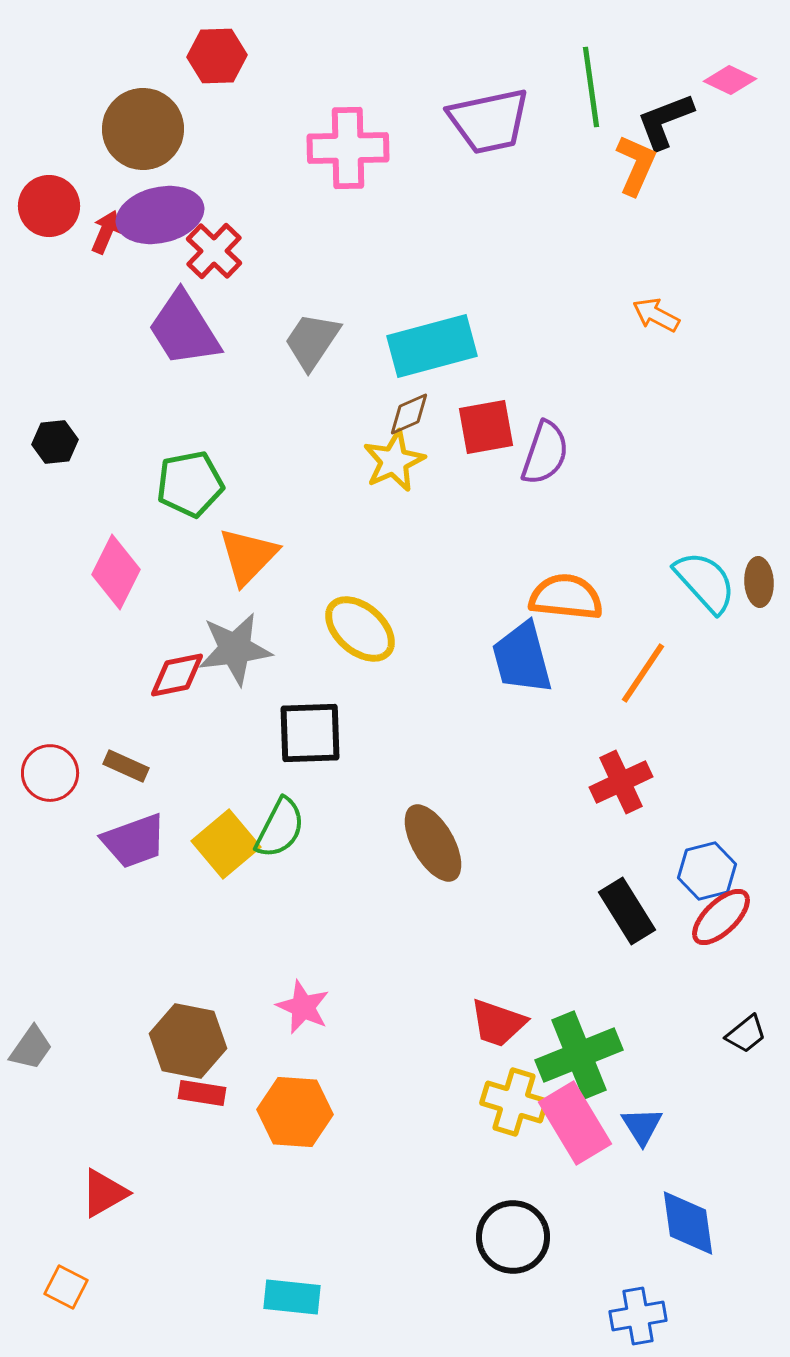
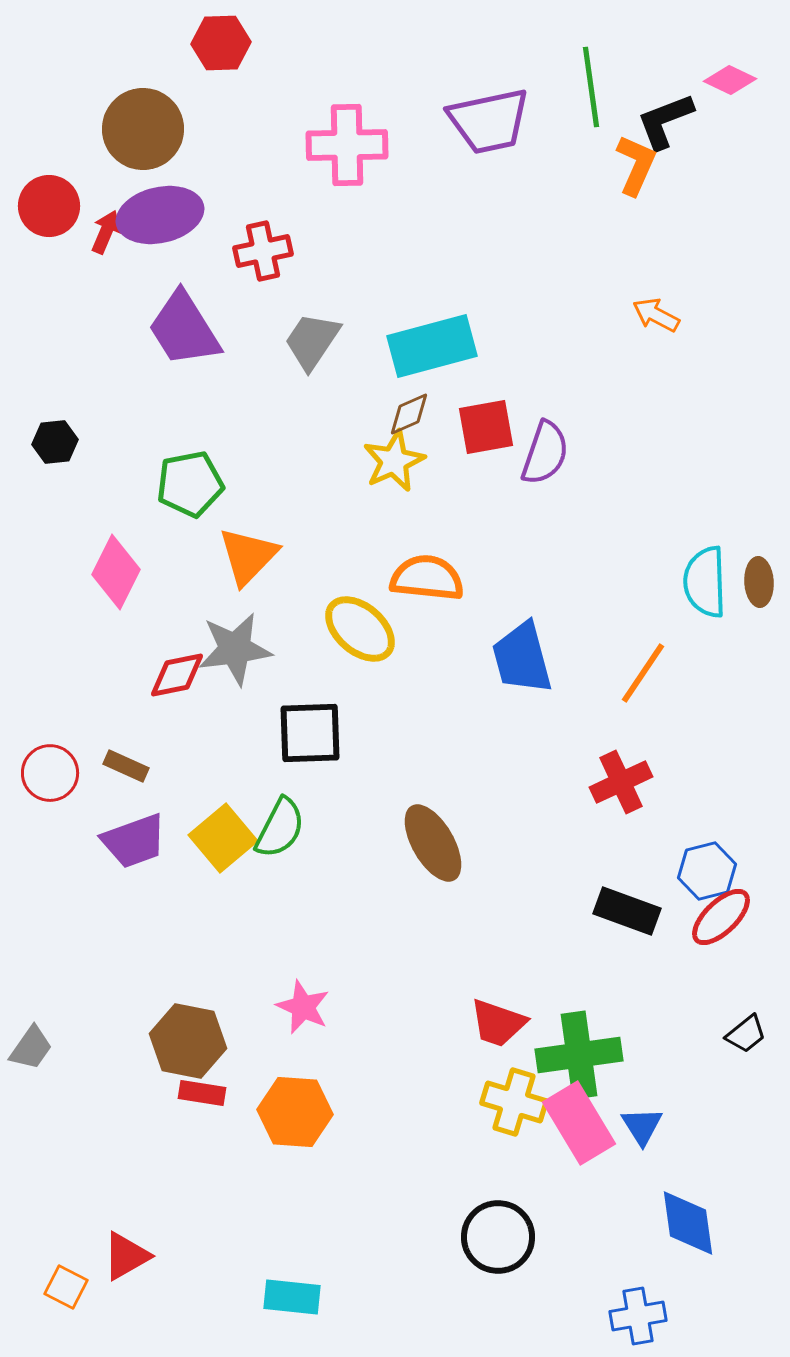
red hexagon at (217, 56): moved 4 px right, 13 px up
pink cross at (348, 148): moved 1 px left, 3 px up
red cross at (214, 251): moved 49 px right; rotated 34 degrees clockwise
cyan semicircle at (705, 582): rotated 140 degrees counterclockwise
orange semicircle at (566, 597): moved 139 px left, 19 px up
yellow square at (226, 844): moved 3 px left, 6 px up
black rectangle at (627, 911): rotated 38 degrees counterclockwise
green cross at (579, 1055): rotated 14 degrees clockwise
pink rectangle at (575, 1123): moved 4 px right
red triangle at (104, 1193): moved 22 px right, 63 px down
black circle at (513, 1237): moved 15 px left
